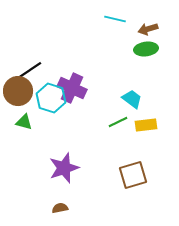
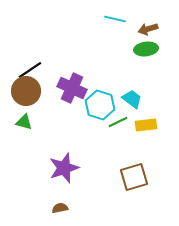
brown circle: moved 8 px right
cyan hexagon: moved 49 px right, 7 px down
brown square: moved 1 px right, 2 px down
